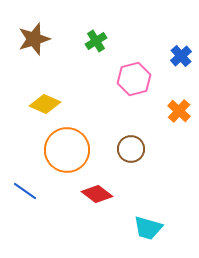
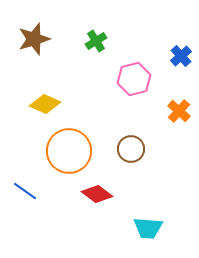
orange circle: moved 2 px right, 1 px down
cyan trapezoid: rotated 12 degrees counterclockwise
